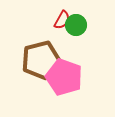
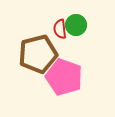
red semicircle: moved 2 px left, 9 px down; rotated 144 degrees clockwise
brown pentagon: moved 3 px left, 6 px up
